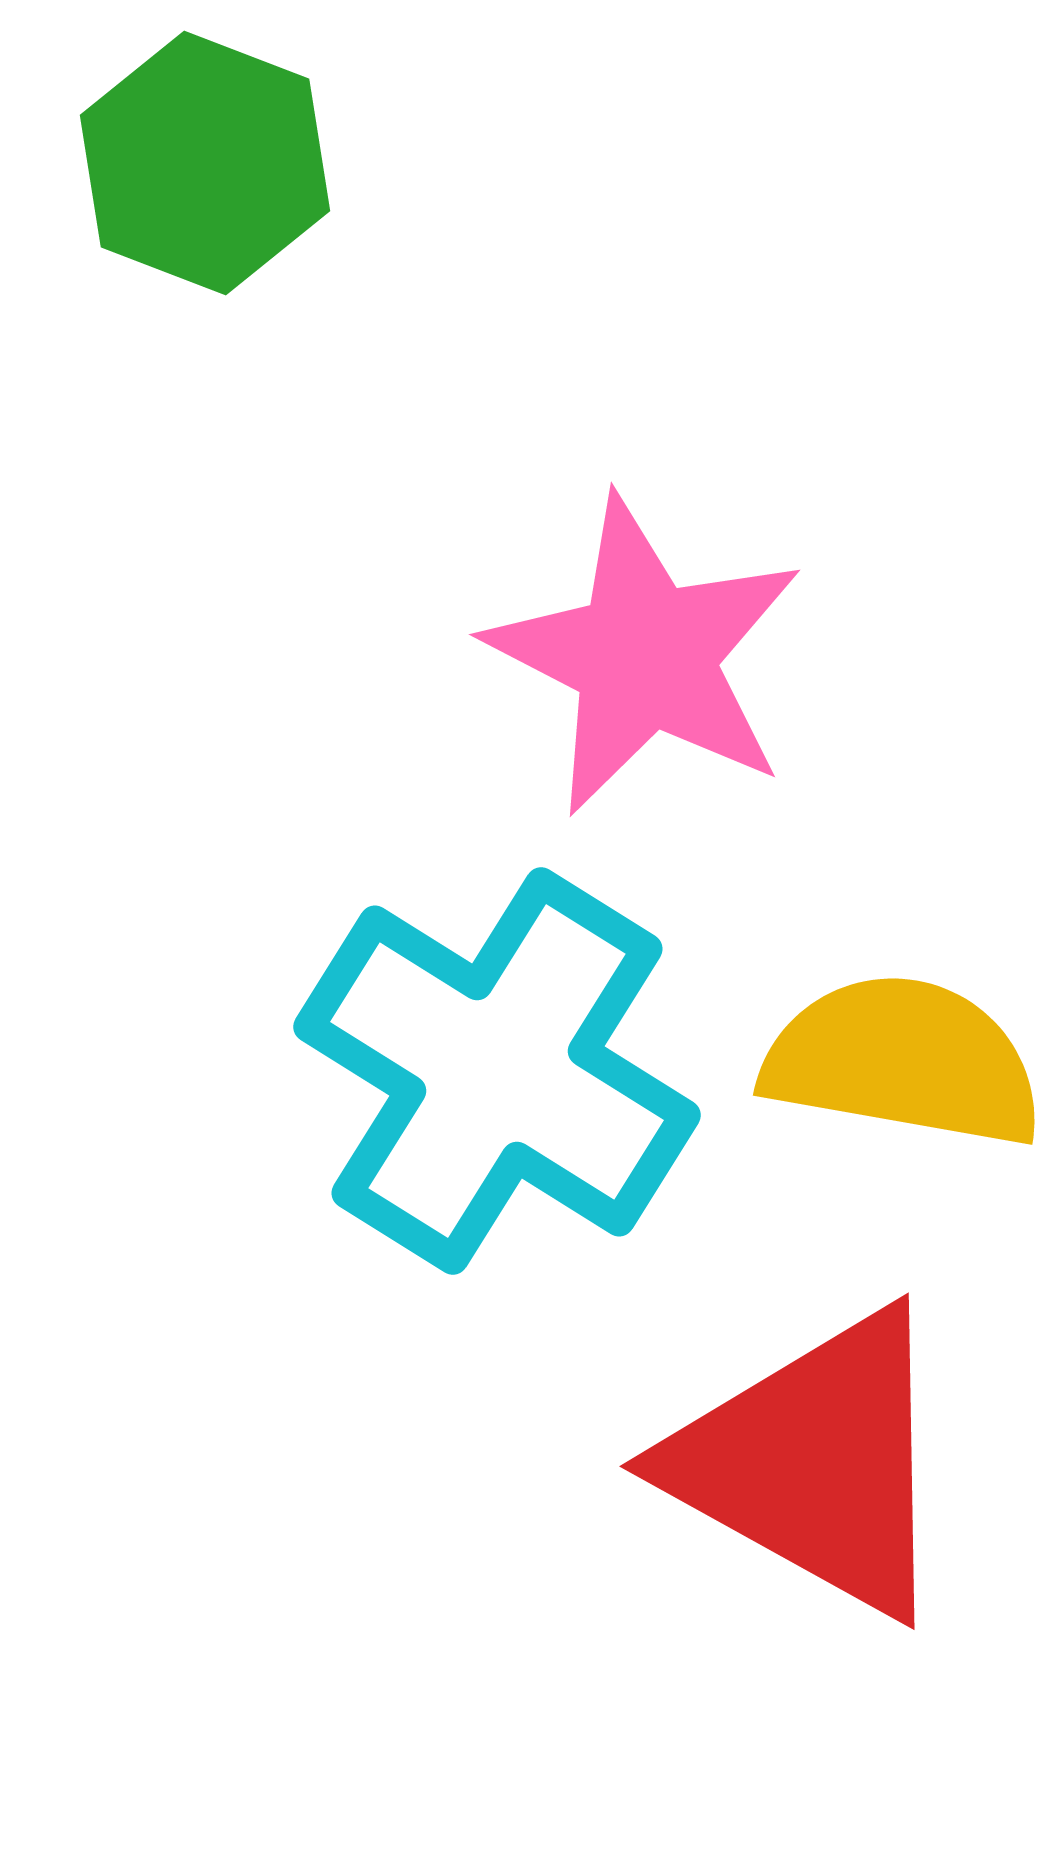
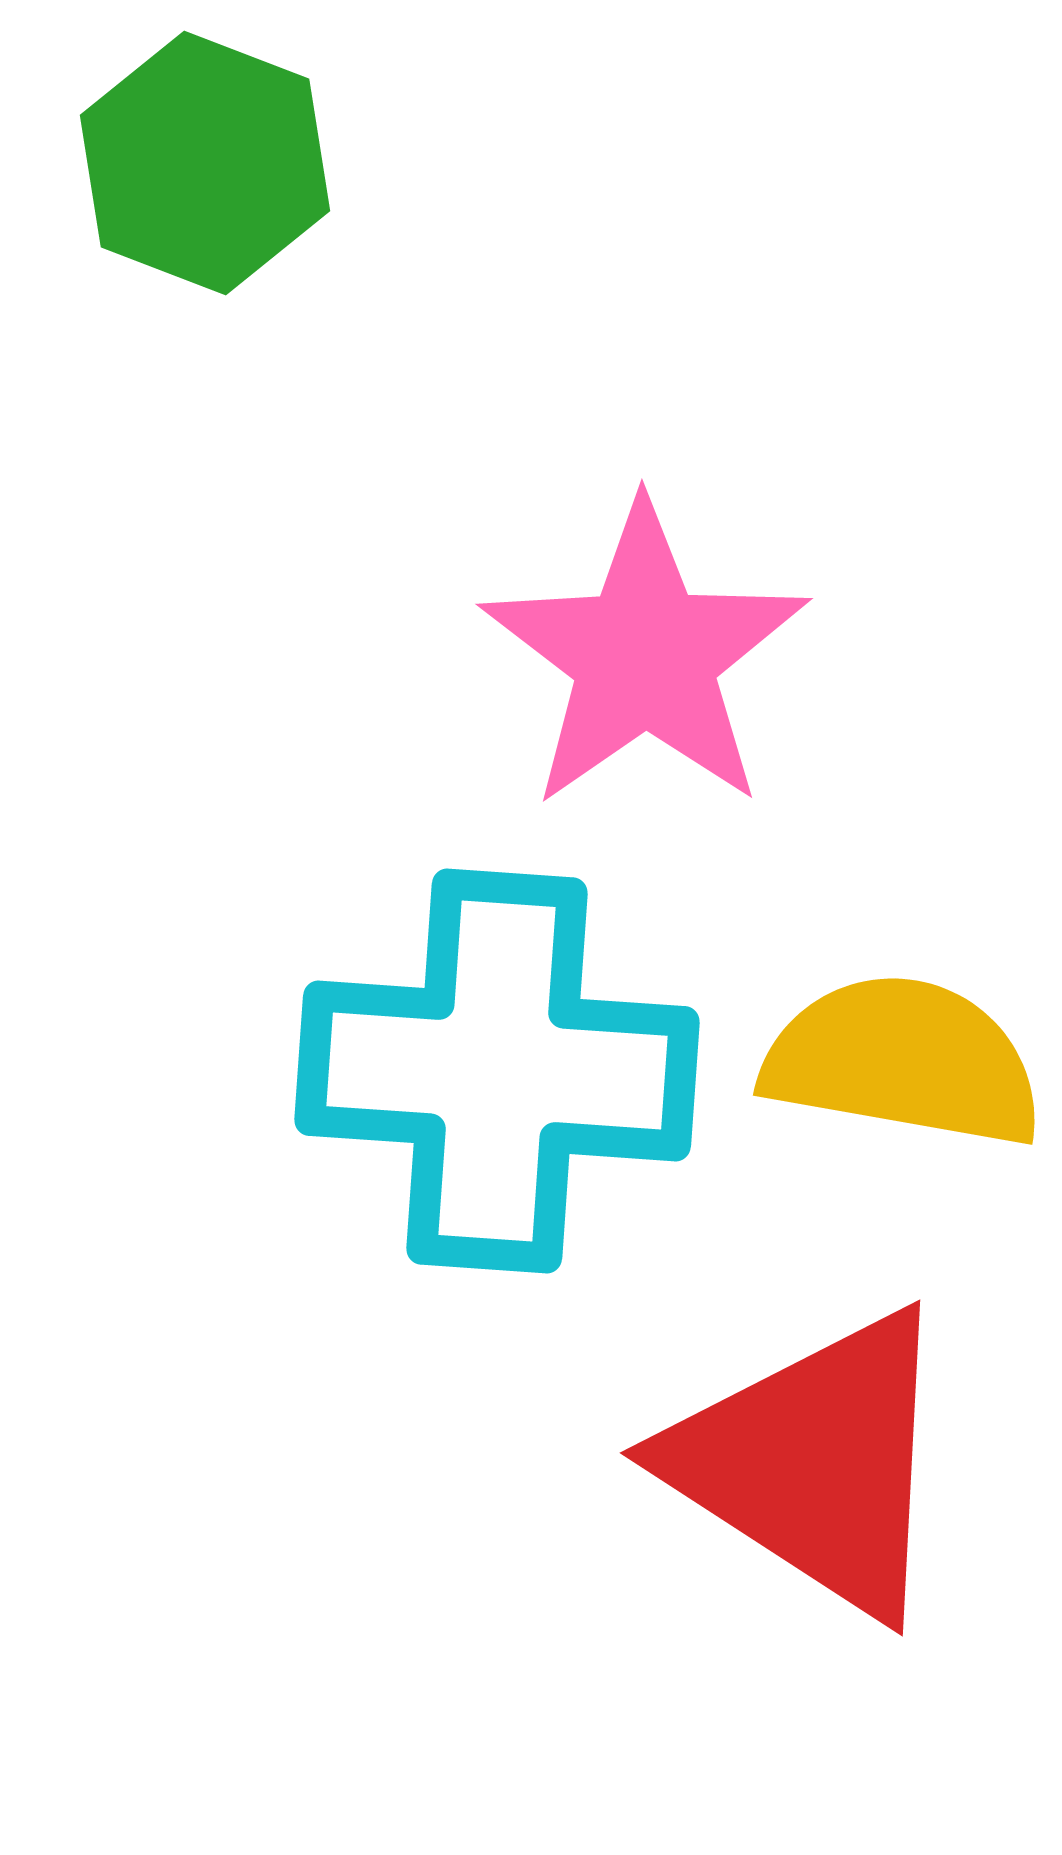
pink star: rotated 10 degrees clockwise
cyan cross: rotated 28 degrees counterclockwise
red triangle: rotated 4 degrees clockwise
